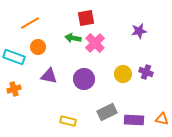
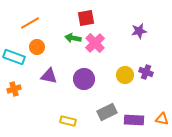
orange circle: moved 1 px left
yellow circle: moved 2 px right, 1 px down
